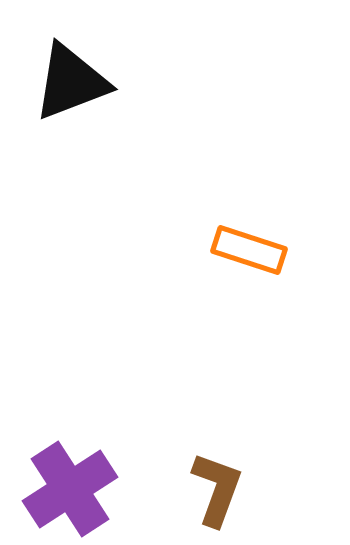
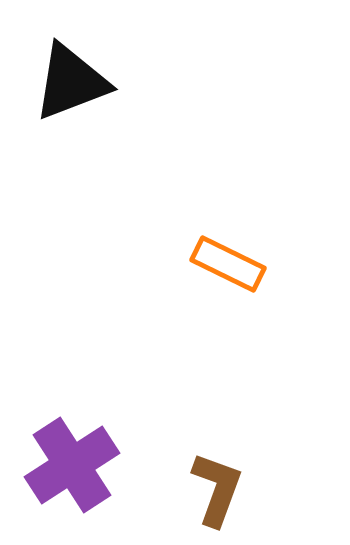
orange rectangle: moved 21 px left, 14 px down; rotated 8 degrees clockwise
purple cross: moved 2 px right, 24 px up
